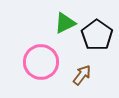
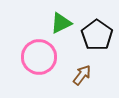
green triangle: moved 4 px left
pink circle: moved 2 px left, 5 px up
